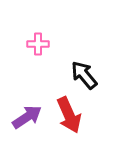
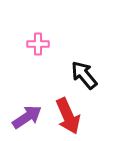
red arrow: moved 1 px left, 1 px down
